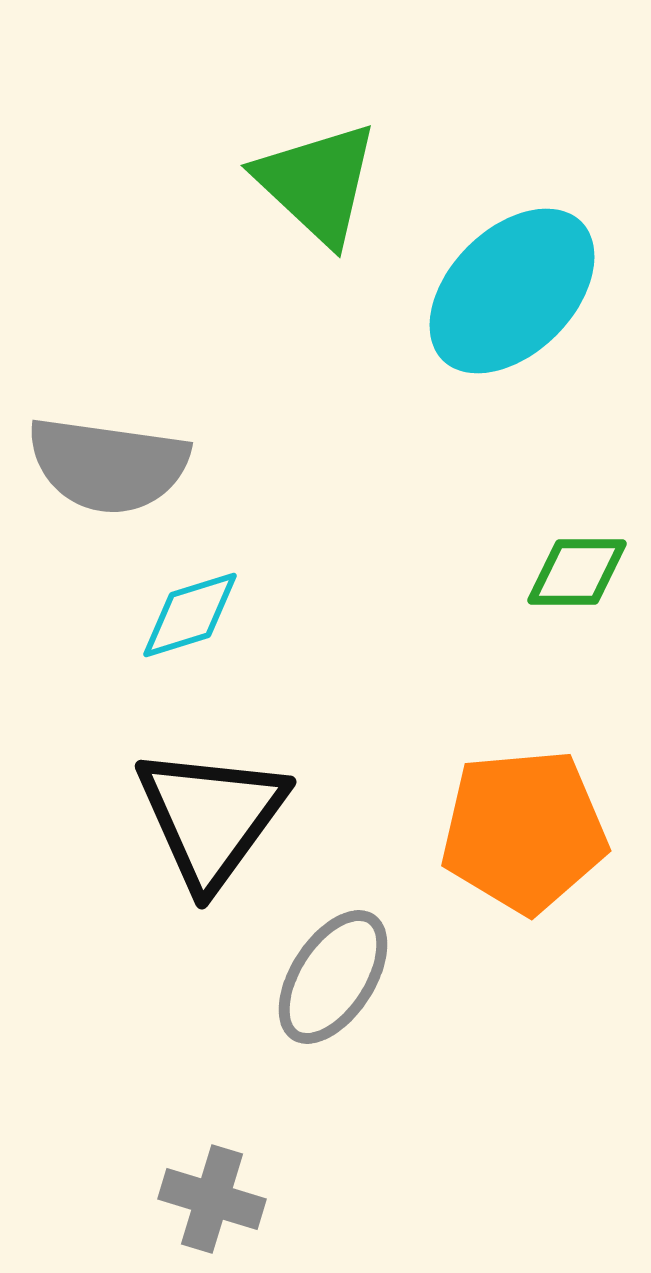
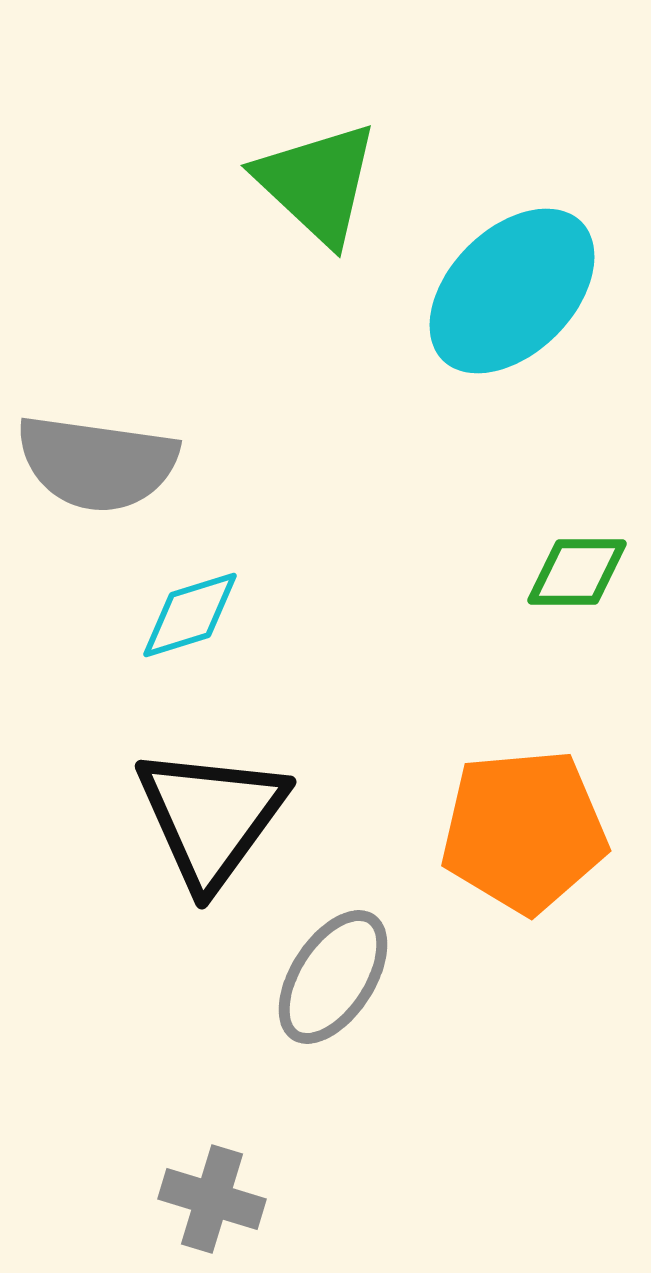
gray semicircle: moved 11 px left, 2 px up
